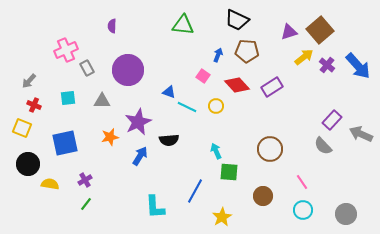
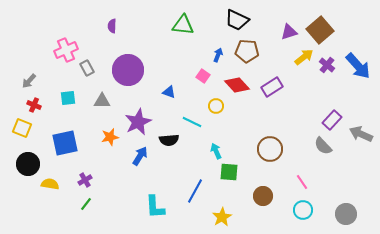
cyan line at (187, 107): moved 5 px right, 15 px down
